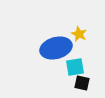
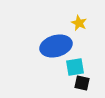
yellow star: moved 11 px up
blue ellipse: moved 2 px up
